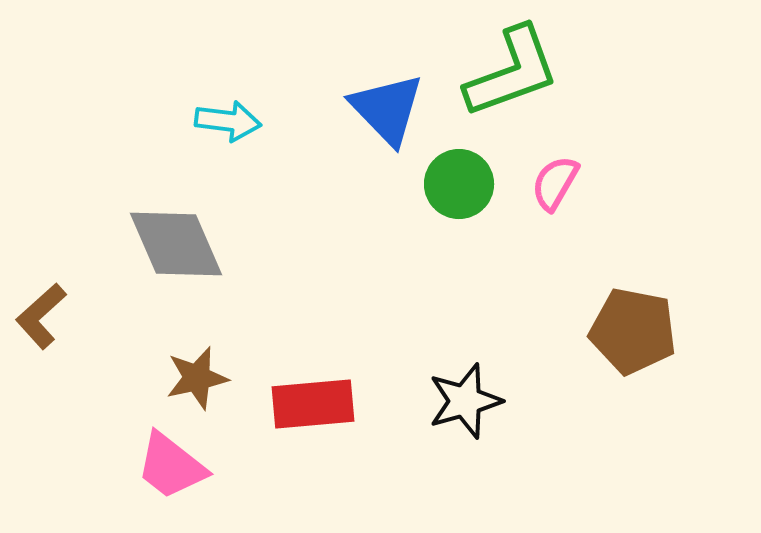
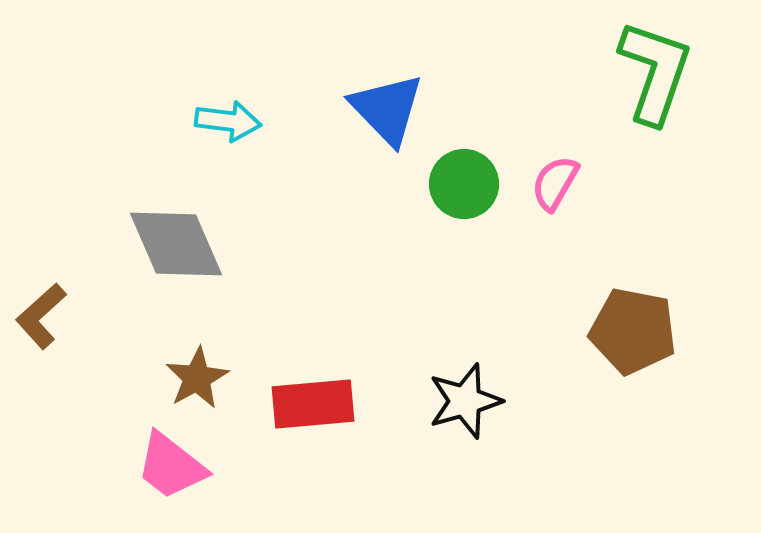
green L-shape: moved 143 px right; rotated 51 degrees counterclockwise
green circle: moved 5 px right
brown star: rotated 16 degrees counterclockwise
